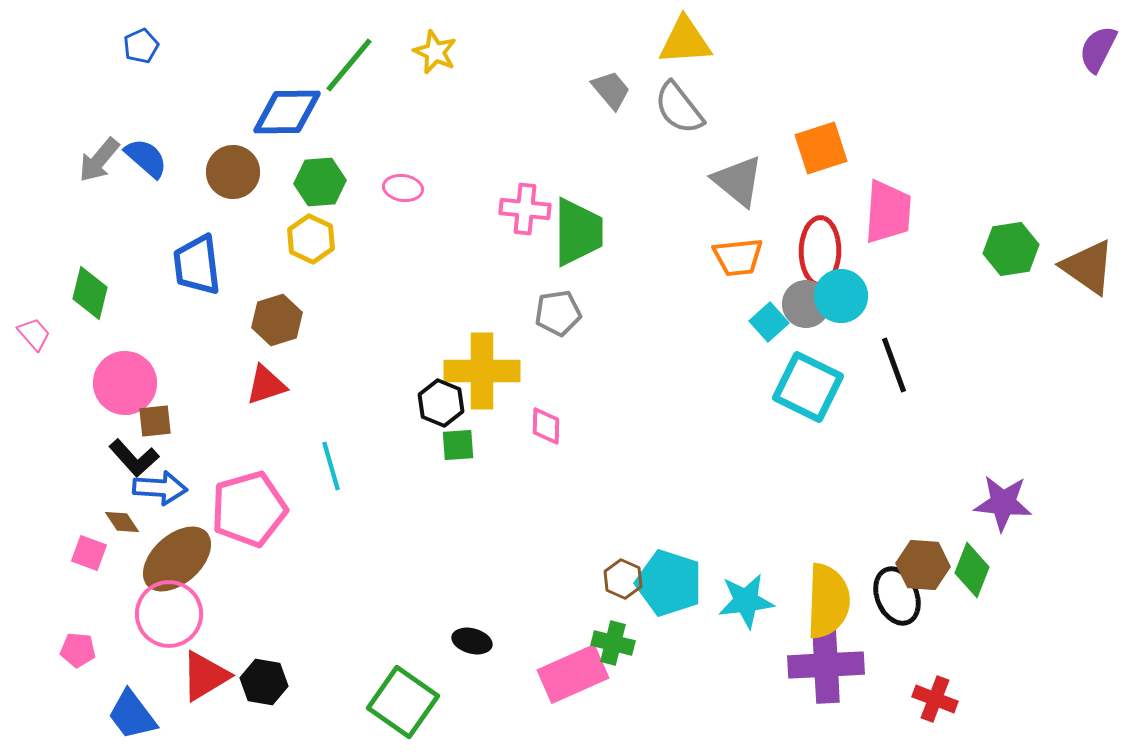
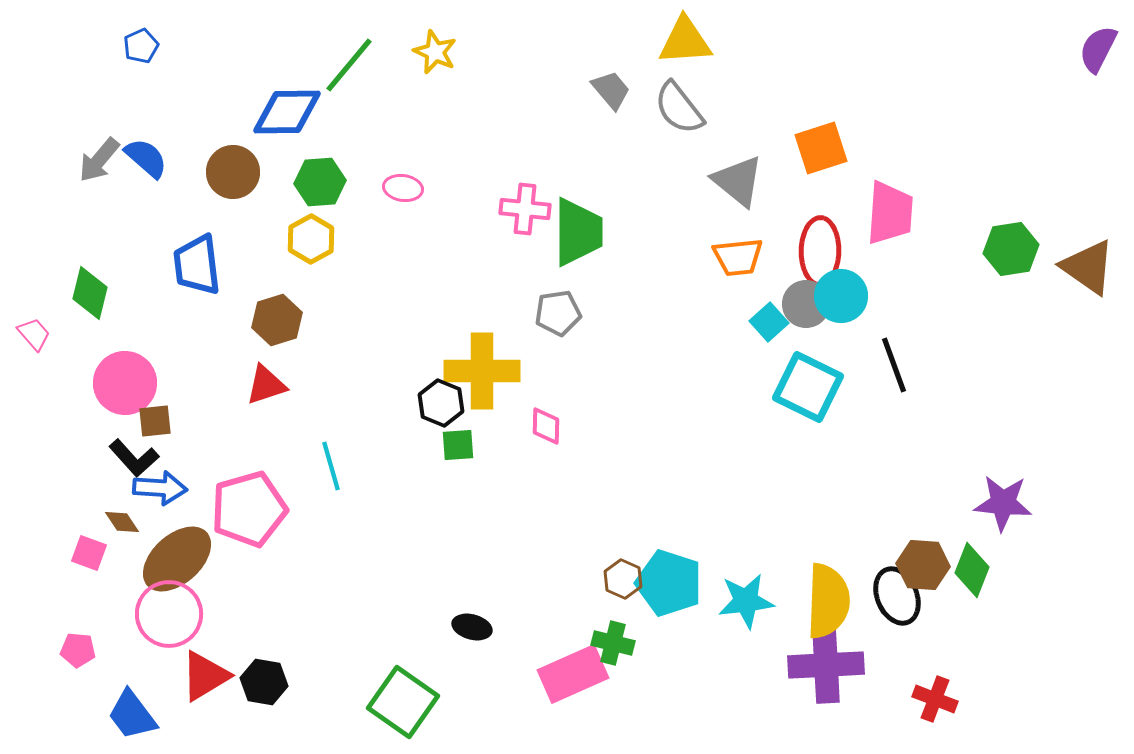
pink trapezoid at (888, 212): moved 2 px right, 1 px down
yellow hexagon at (311, 239): rotated 6 degrees clockwise
black ellipse at (472, 641): moved 14 px up
